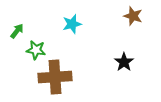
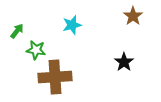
brown star: rotated 18 degrees clockwise
cyan star: moved 1 px down
